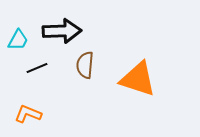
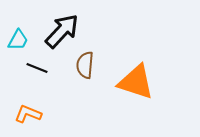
black arrow: rotated 45 degrees counterclockwise
black line: rotated 45 degrees clockwise
orange triangle: moved 2 px left, 3 px down
